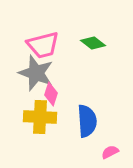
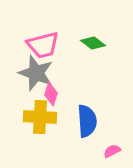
pink semicircle: moved 2 px right, 1 px up
